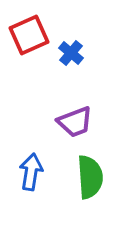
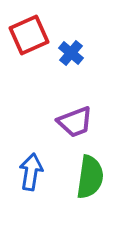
green semicircle: rotated 12 degrees clockwise
